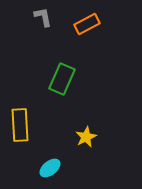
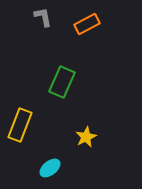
green rectangle: moved 3 px down
yellow rectangle: rotated 24 degrees clockwise
